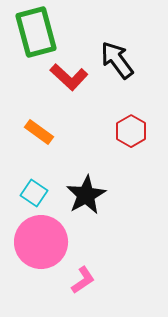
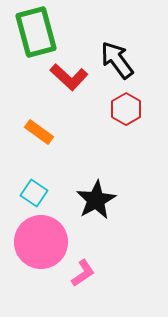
red hexagon: moved 5 px left, 22 px up
black star: moved 10 px right, 5 px down
pink L-shape: moved 7 px up
